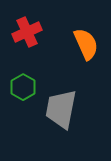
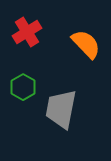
red cross: rotated 8 degrees counterclockwise
orange semicircle: rotated 20 degrees counterclockwise
